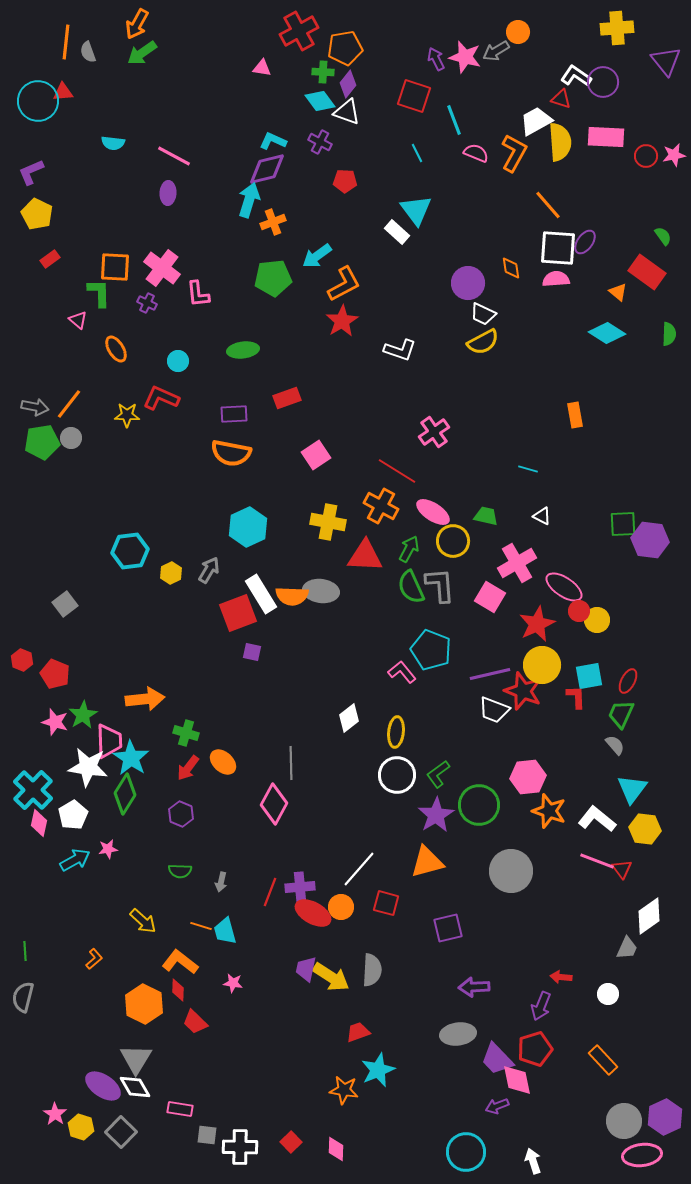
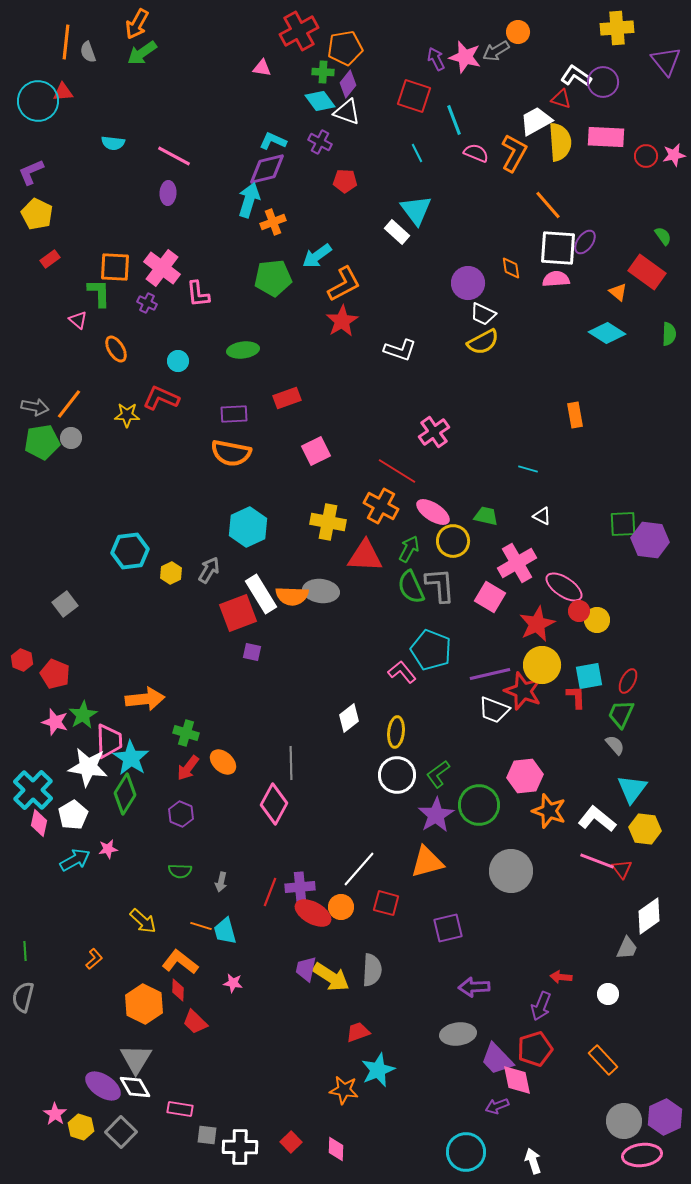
pink square at (316, 455): moved 4 px up; rotated 8 degrees clockwise
pink hexagon at (528, 777): moved 3 px left, 1 px up
